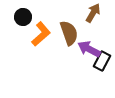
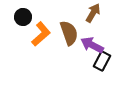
purple arrow: moved 3 px right, 4 px up
